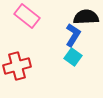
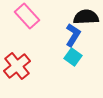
pink rectangle: rotated 10 degrees clockwise
red cross: rotated 24 degrees counterclockwise
